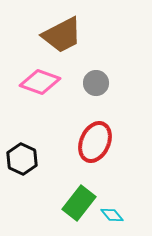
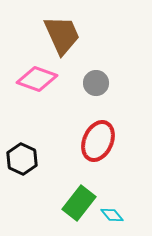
brown trapezoid: rotated 87 degrees counterclockwise
pink diamond: moved 3 px left, 3 px up
red ellipse: moved 3 px right, 1 px up
